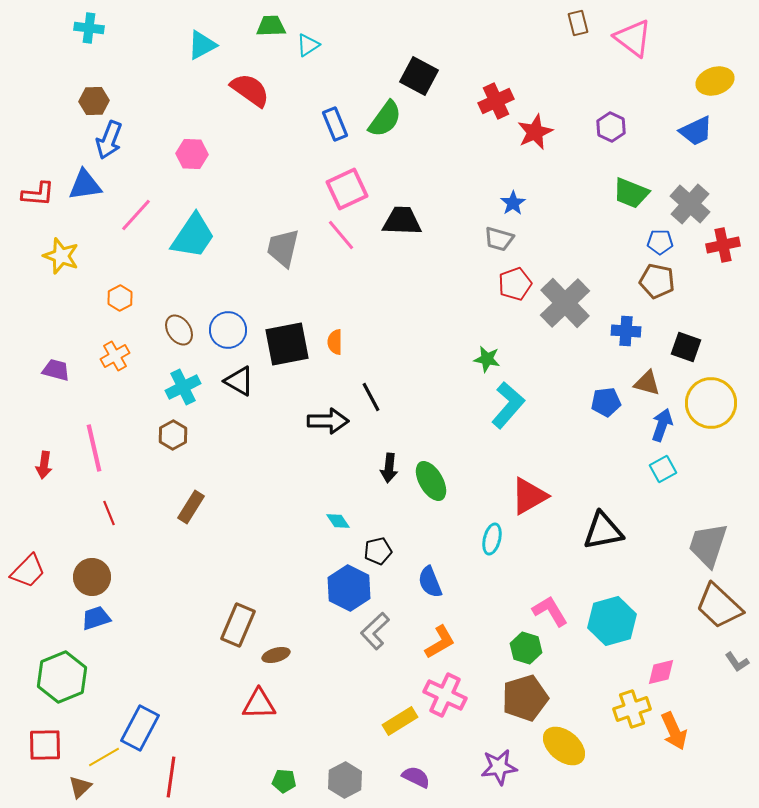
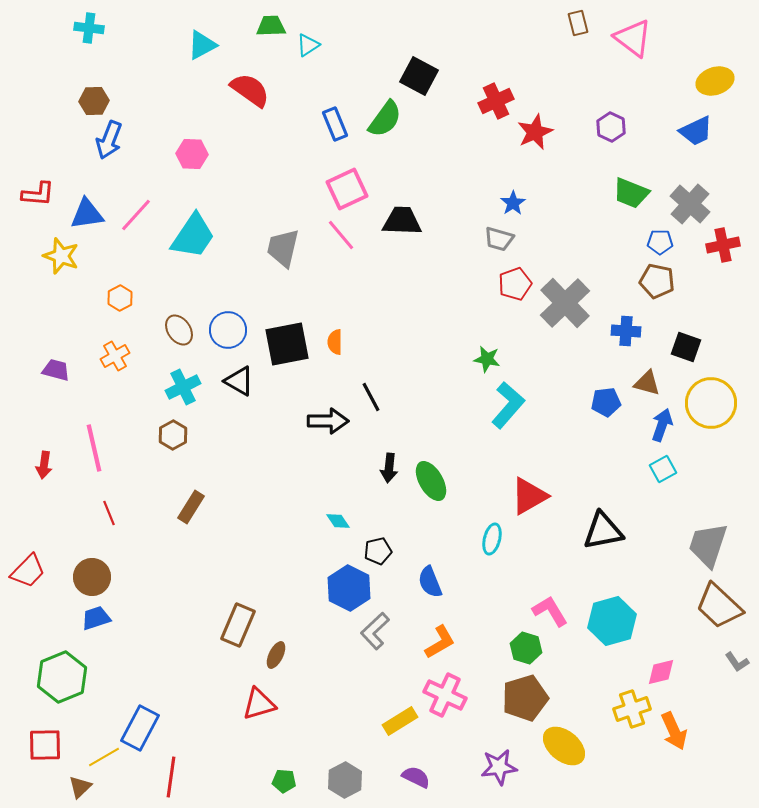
blue triangle at (85, 185): moved 2 px right, 29 px down
brown ellipse at (276, 655): rotated 48 degrees counterclockwise
red triangle at (259, 704): rotated 15 degrees counterclockwise
